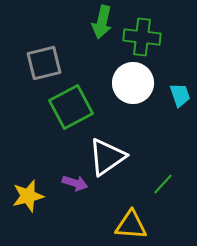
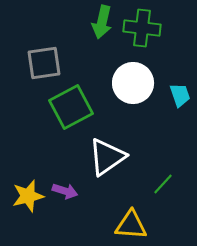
green cross: moved 9 px up
gray square: rotated 6 degrees clockwise
purple arrow: moved 10 px left, 8 px down
